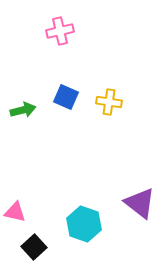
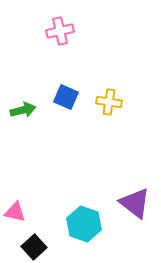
purple triangle: moved 5 px left
